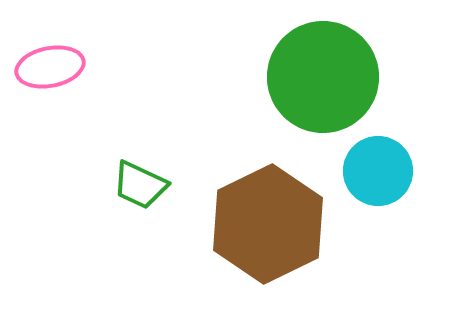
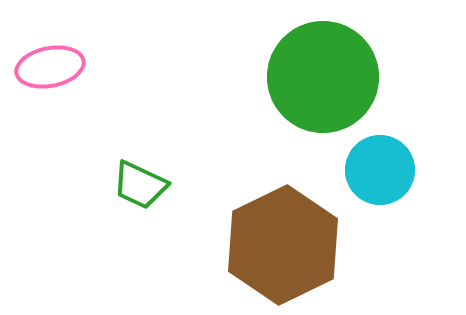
cyan circle: moved 2 px right, 1 px up
brown hexagon: moved 15 px right, 21 px down
